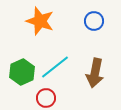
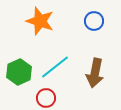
green hexagon: moved 3 px left
